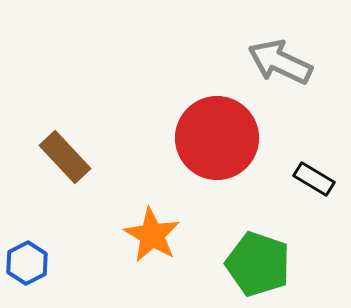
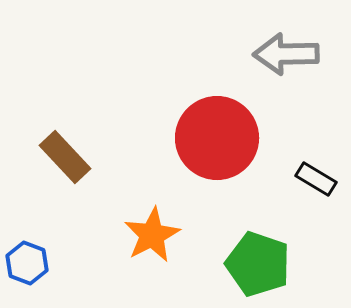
gray arrow: moved 6 px right, 8 px up; rotated 26 degrees counterclockwise
black rectangle: moved 2 px right
orange star: rotated 14 degrees clockwise
blue hexagon: rotated 12 degrees counterclockwise
